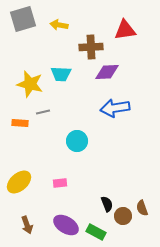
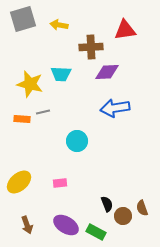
orange rectangle: moved 2 px right, 4 px up
